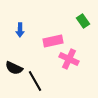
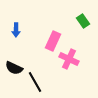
blue arrow: moved 4 px left
pink rectangle: rotated 54 degrees counterclockwise
black line: moved 1 px down
